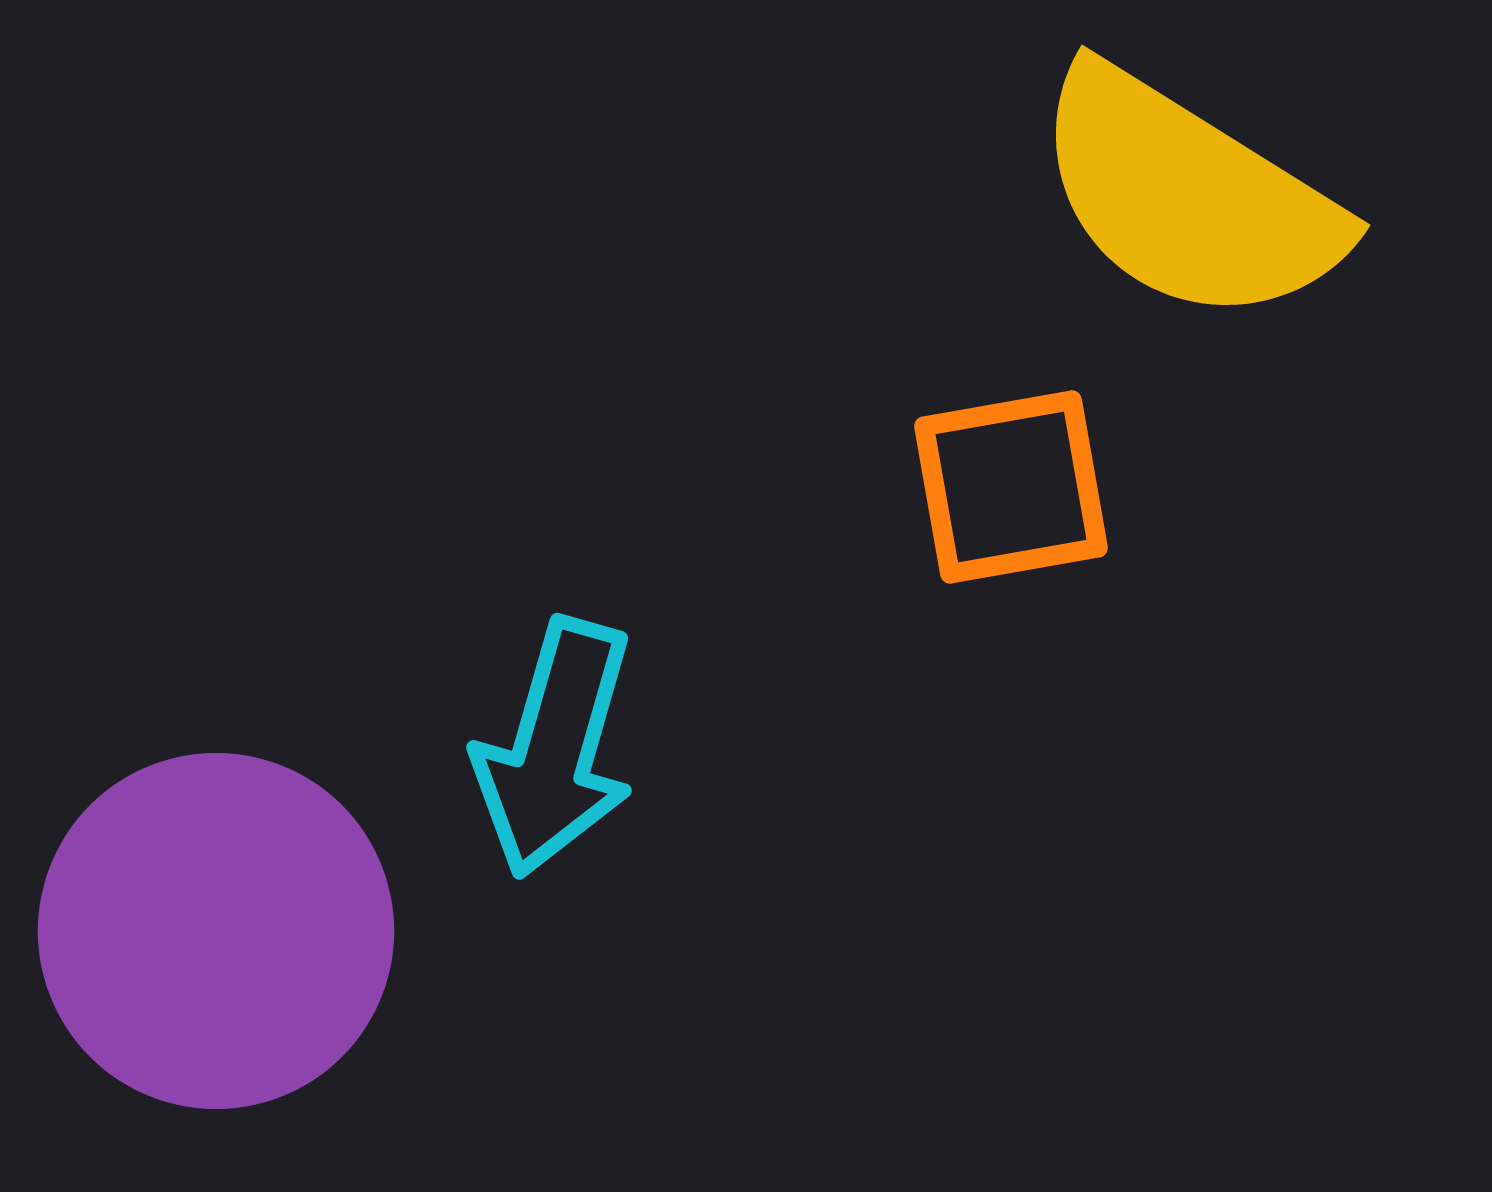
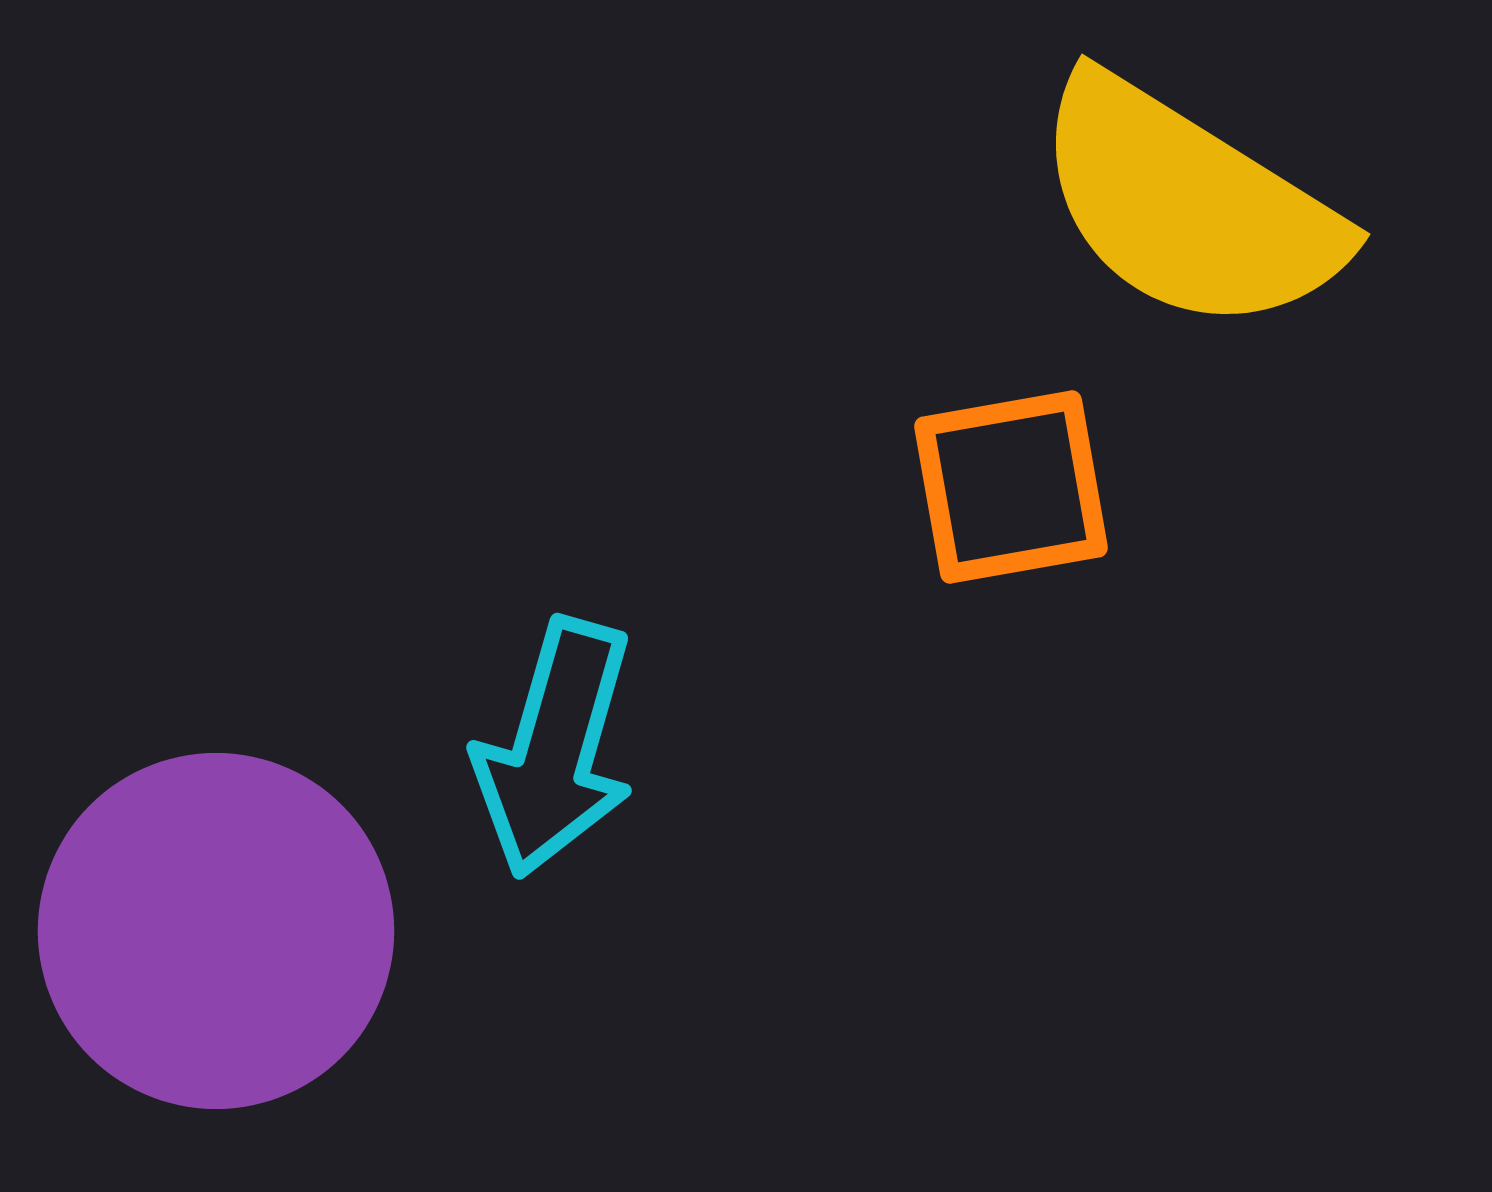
yellow semicircle: moved 9 px down
